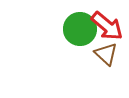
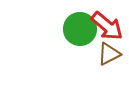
brown triangle: moved 3 px right; rotated 50 degrees clockwise
